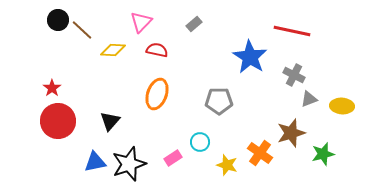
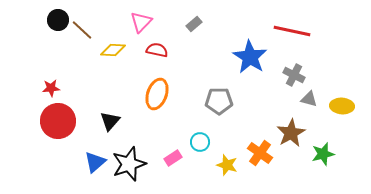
red star: moved 1 px left; rotated 30 degrees clockwise
gray triangle: rotated 36 degrees clockwise
brown star: rotated 12 degrees counterclockwise
blue triangle: rotated 30 degrees counterclockwise
